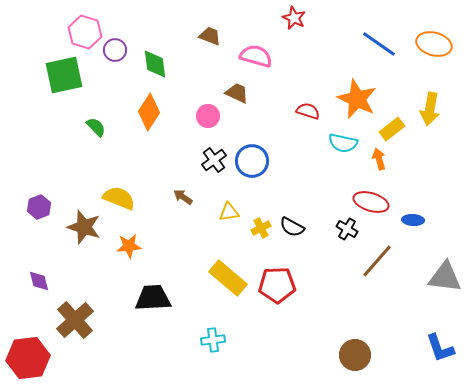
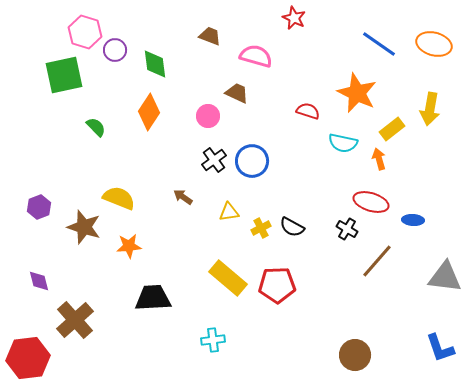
orange star at (357, 99): moved 6 px up
